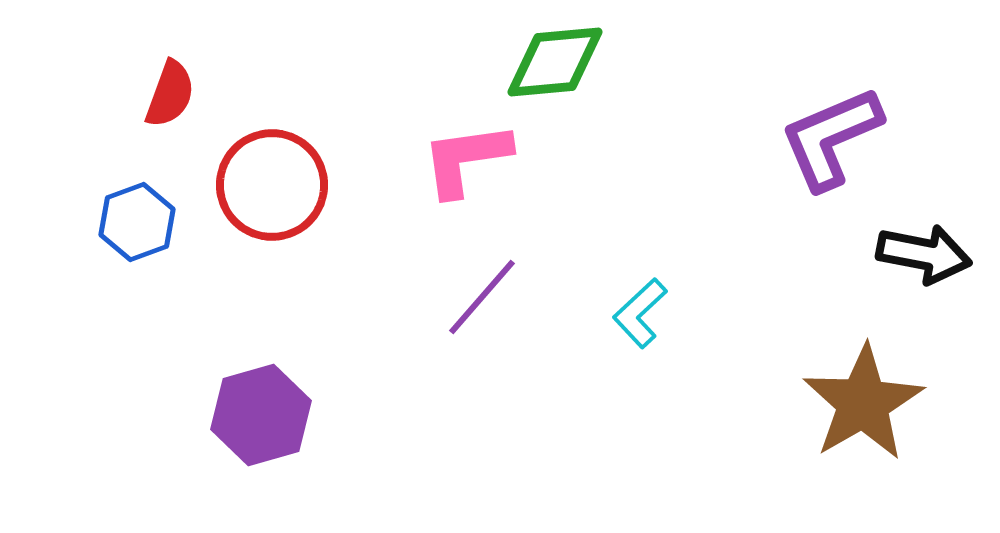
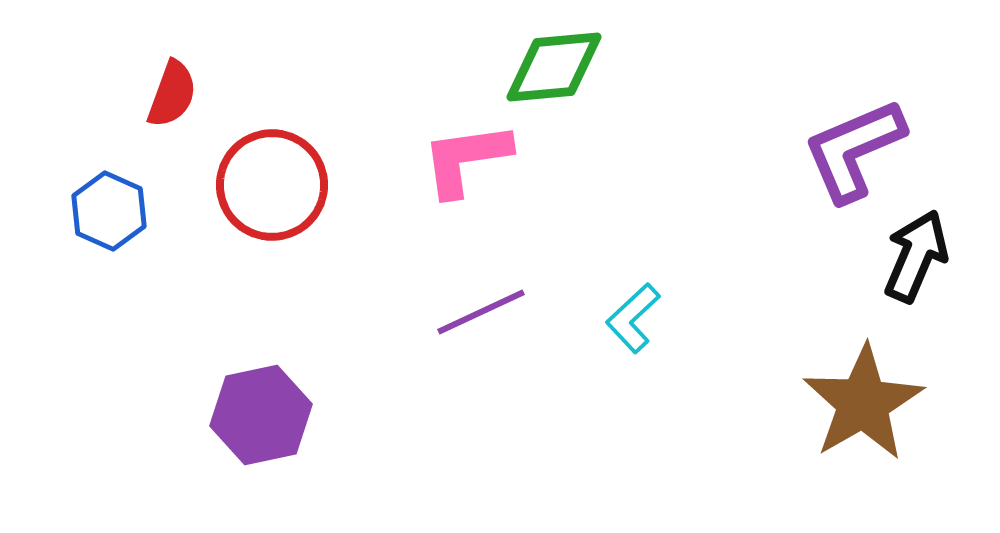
green diamond: moved 1 px left, 5 px down
red semicircle: moved 2 px right
purple L-shape: moved 23 px right, 12 px down
blue hexagon: moved 28 px left, 11 px up; rotated 16 degrees counterclockwise
black arrow: moved 8 px left, 2 px down; rotated 78 degrees counterclockwise
purple line: moved 1 px left, 15 px down; rotated 24 degrees clockwise
cyan L-shape: moved 7 px left, 5 px down
purple hexagon: rotated 4 degrees clockwise
